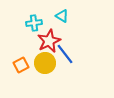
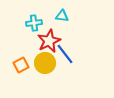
cyan triangle: rotated 24 degrees counterclockwise
